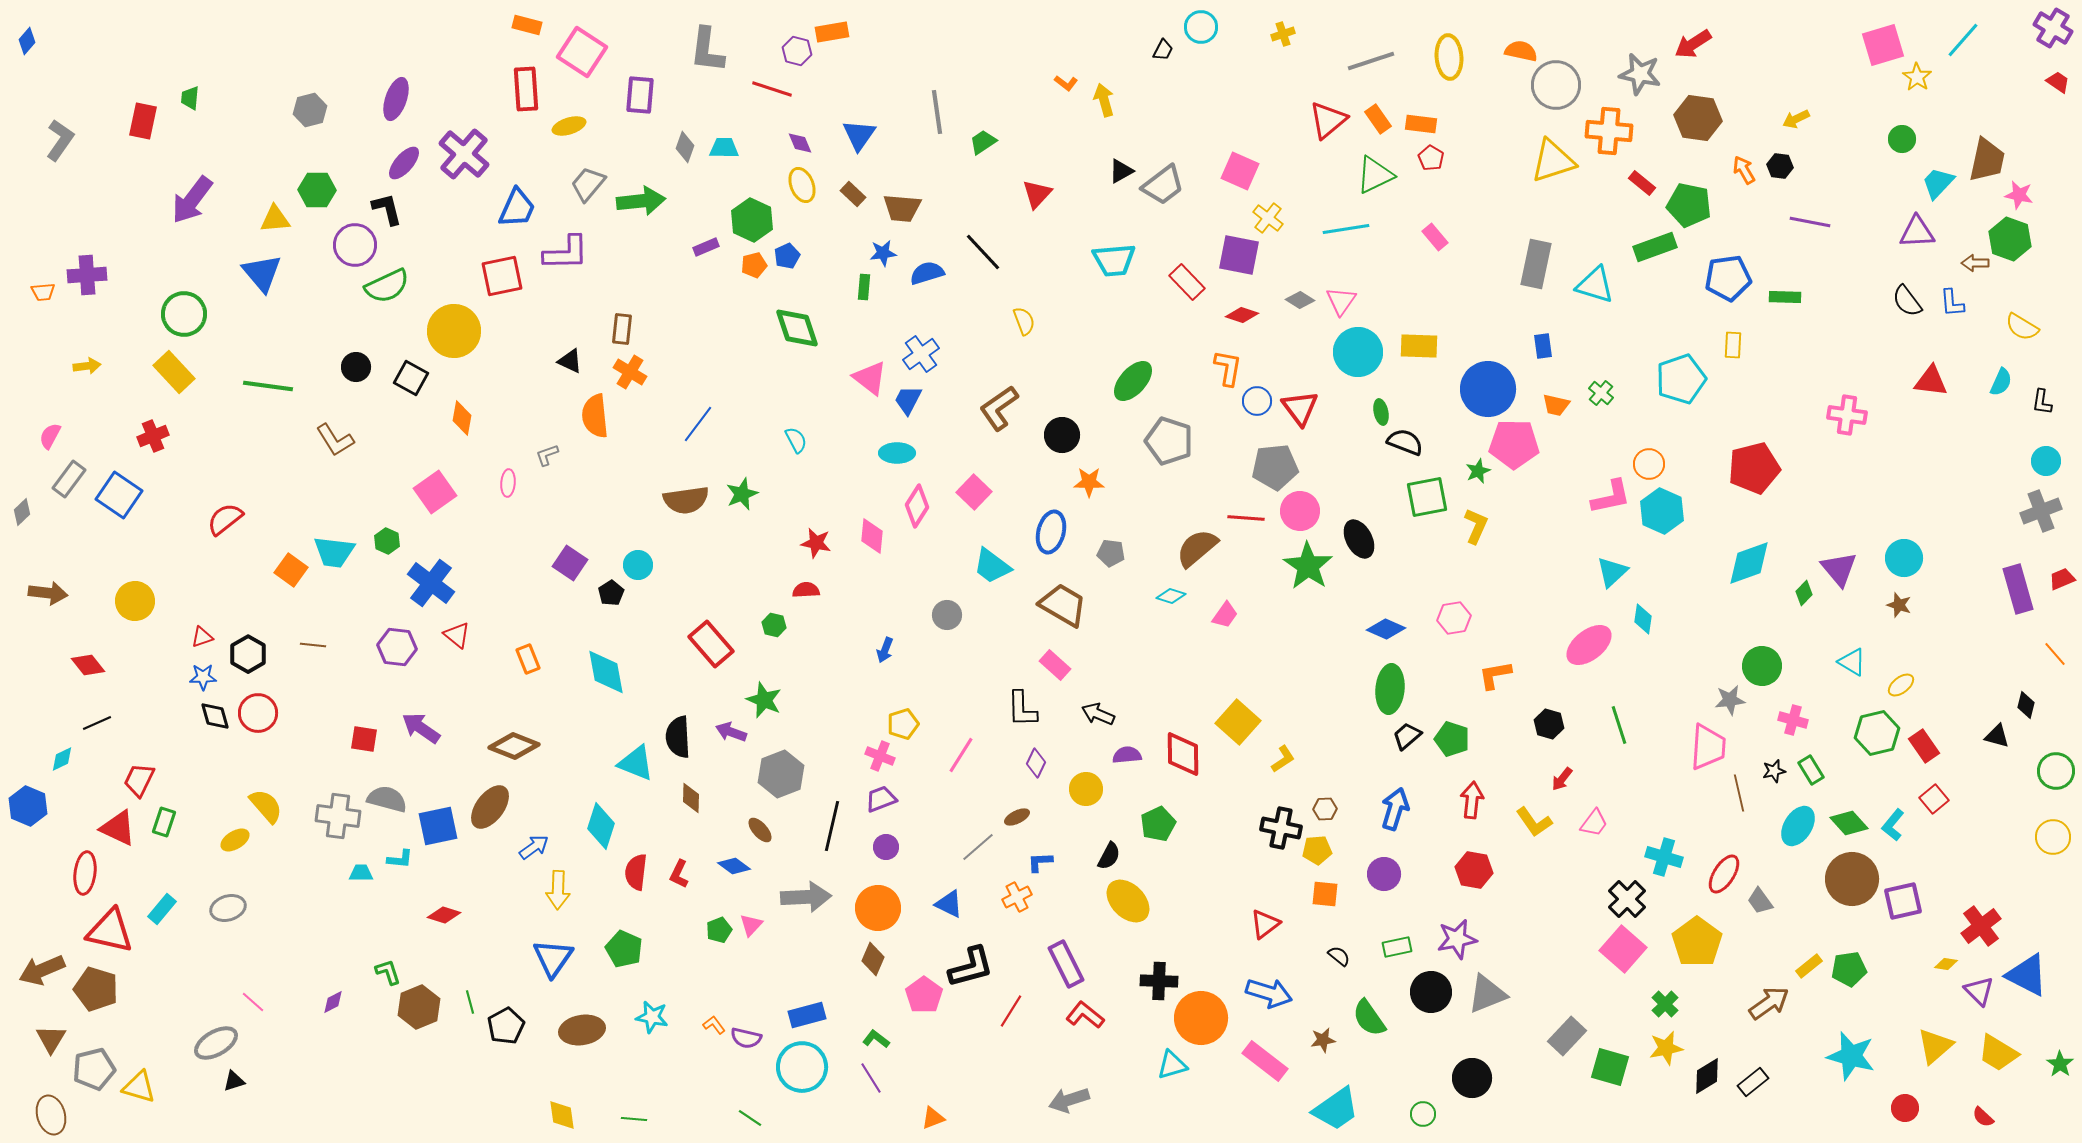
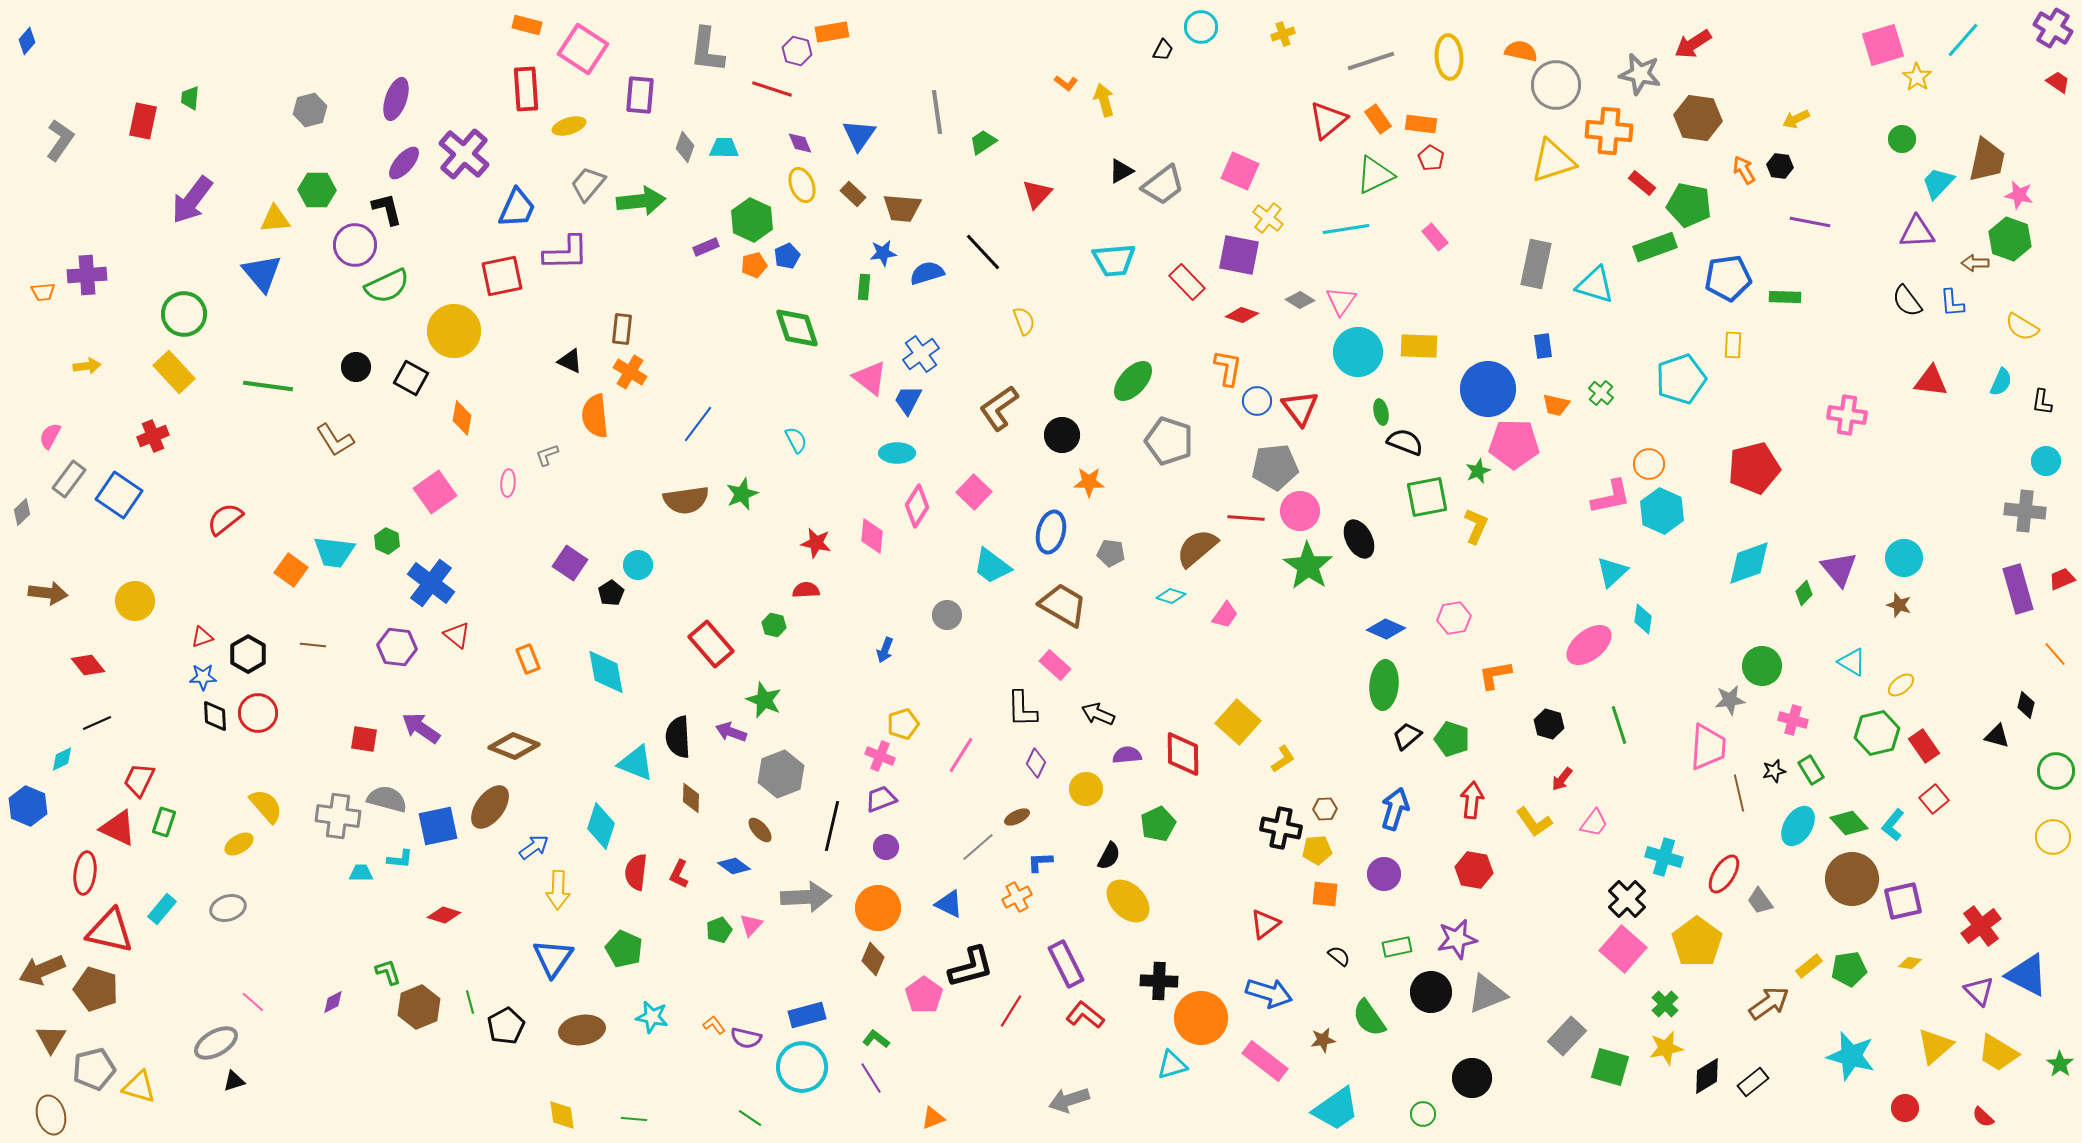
pink square at (582, 52): moved 1 px right, 3 px up
gray cross at (2041, 511): moved 16 px left; rotated 27 degrees clockwise
green ellipse at (1390, 689): moved 6 px left, 4 px up
black diamond at (215, 716): rotated 12 degrees clockwise
yellow ellipse at (235, 840): moved 4 px right, 4 px down
yellow diamond at (1946, 964): moved 36 px left, 1 px up
